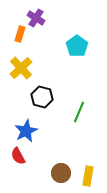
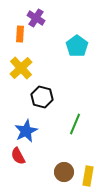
orange rectangle: rotated 14 degrees counterclockwise
green line: moved 4 px left, 12 px down
brown circle: moved 3 px right, 1 px up
